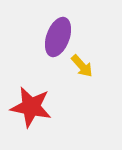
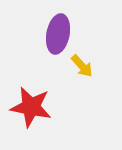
purple ellipse: moved 3 px up; rotated 9 degrees counterclockwise
